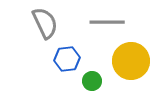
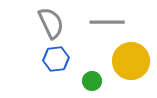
gray semicircle: moved 6 px right
blue hexagon: moved 11 px left
